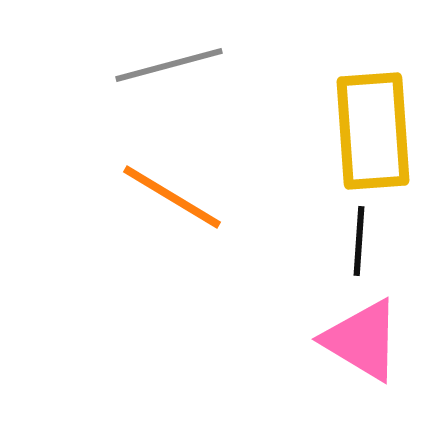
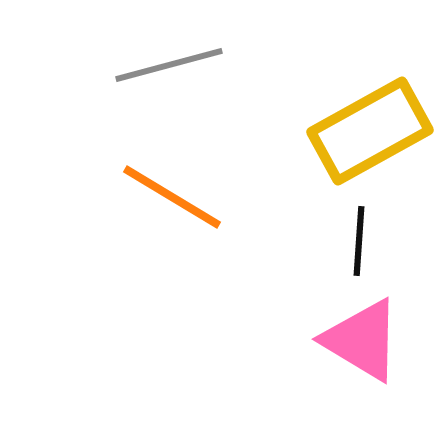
yellow rectangle: moved 3 px left; rotated 65 degrees clockwise
